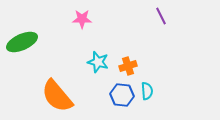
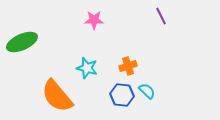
pink star: moved 12 px right, 1 px down
cyan star: moved 11 px left, 6 px down
cyan semicircle: rotated 42 degrees counterclockwise
